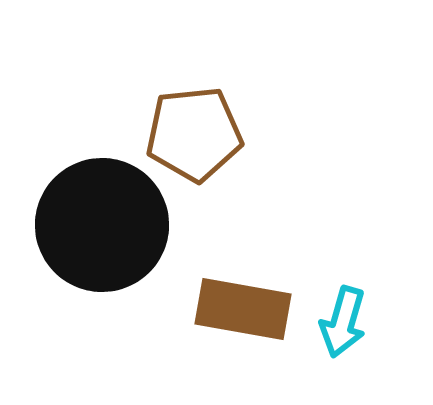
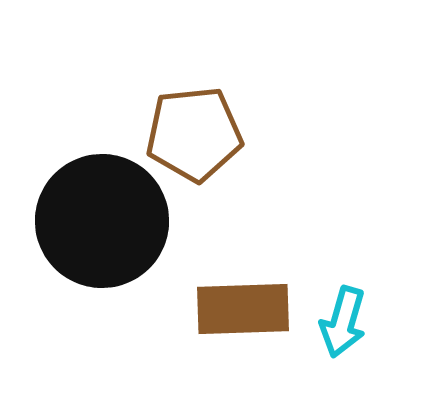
black circle: moved 4 px up
brown rectangle: rotated 12 degrees counterclockwise
